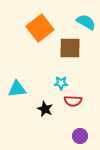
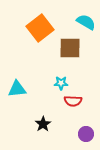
black star: moved 2 px left, 15 px down; rotated 14 degrees clockwise
purple circle: moved 6 px right, 2 px up
